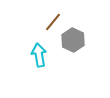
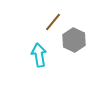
gray hexagon: moved 1 px right
